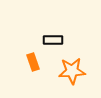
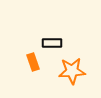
black rectangle: moved 1 px left, 3 px down
